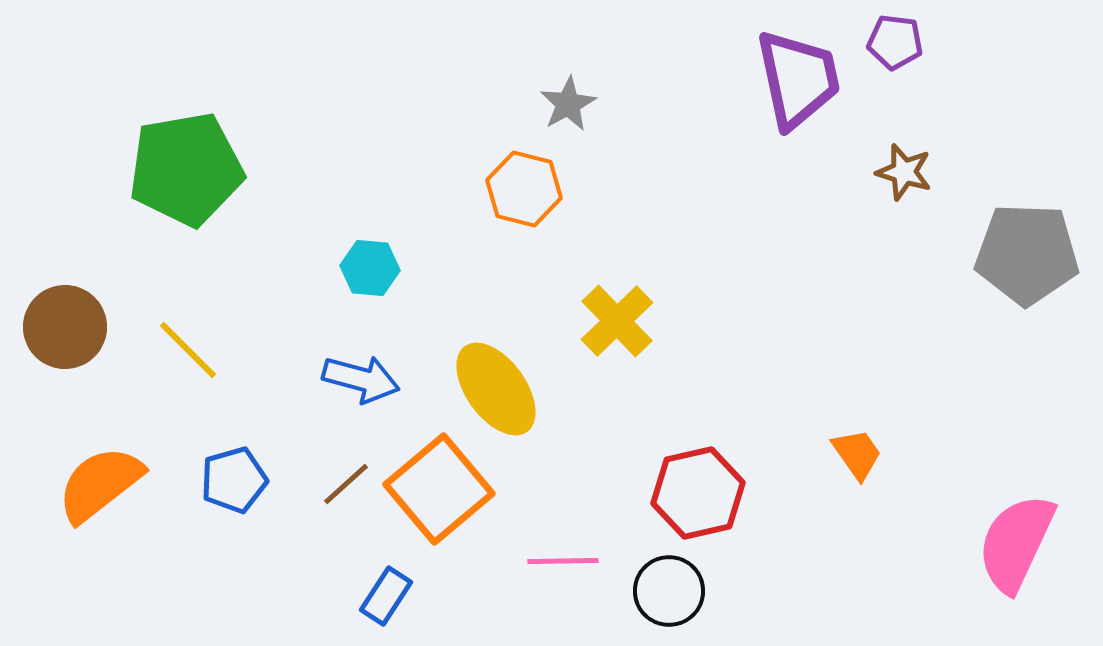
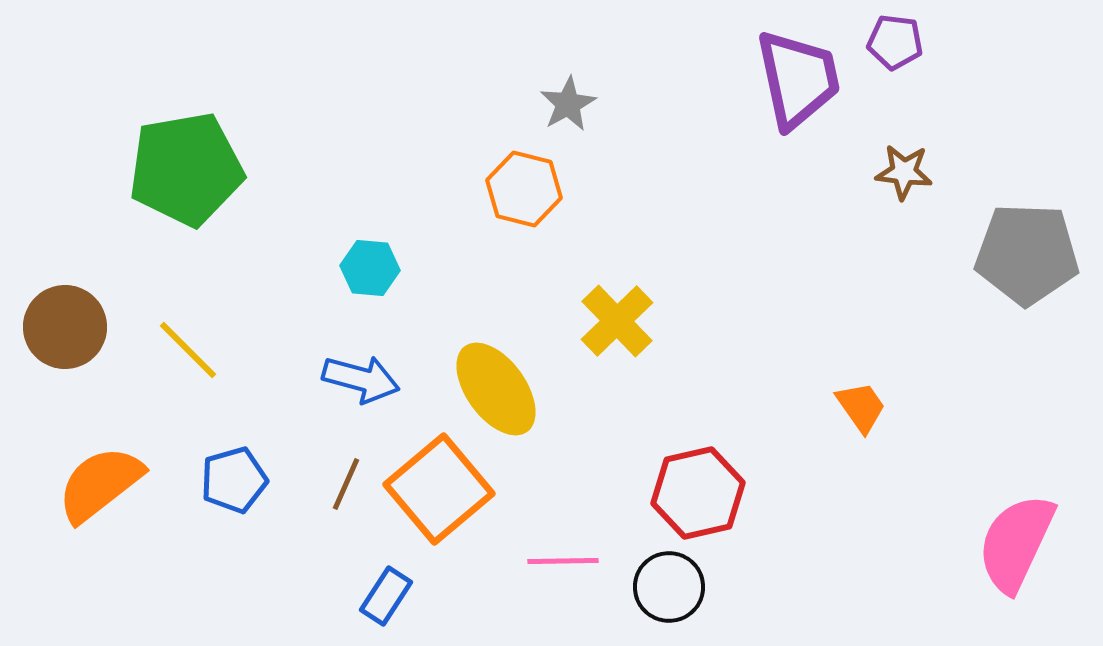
brown star: rotated 10 degrees counterclockwise
orange trapezoid: moved 4 px right, 47 px up
brown line: rotated 24 degrees counterclockwise
black circle: moved 4 px up
